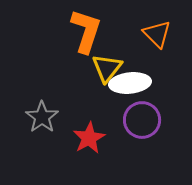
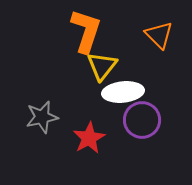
orange triangle: moved 2 px right, 1 px down
yellow triangle: moved 5 px left, 2 px up
white ellipse: moved 7 px left, 9 px down
gray star: rotated 24 degrees clockwise
